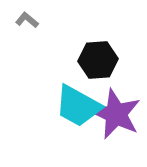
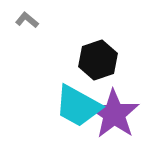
black hexagon: rotated 15 degrees counterclockwise
purple star: moved 2 px left; rotated 9 degrees clockwise
